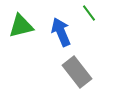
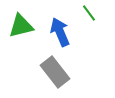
blue arrow: moved 1 px left
gray rectangle: moved 22 px left
